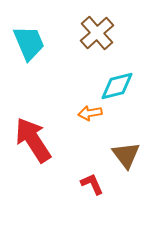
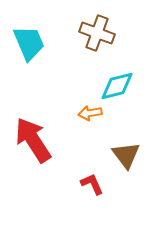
brown cross: rotated 28 degrees counterclockwise
